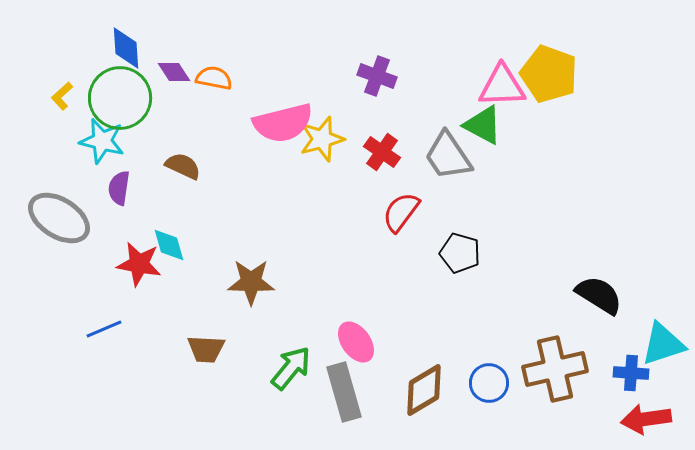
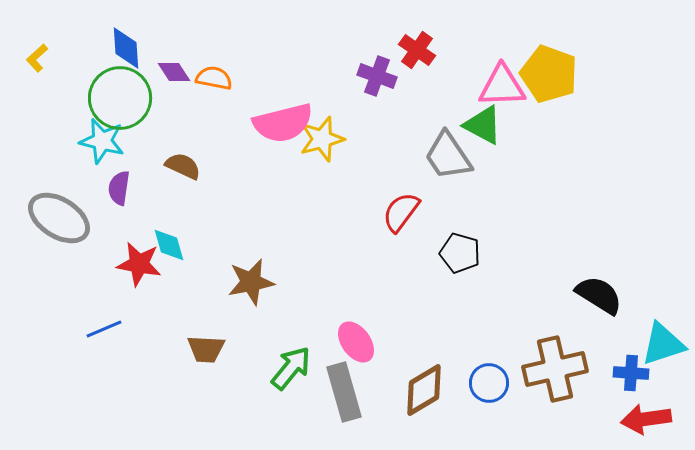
yellow L-shape: moved 25 px left, 38 px up
red cross: moved 35 px right, 102 px up
brown star: rotated 12 degrees counterclockwise
